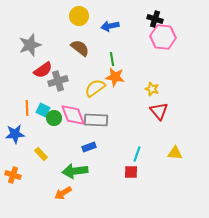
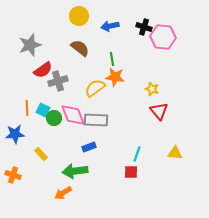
black cross: moved 11 px left, 8 px down
